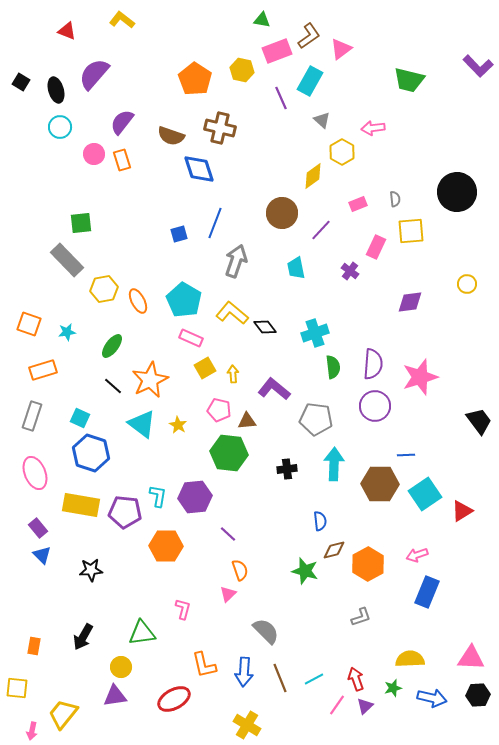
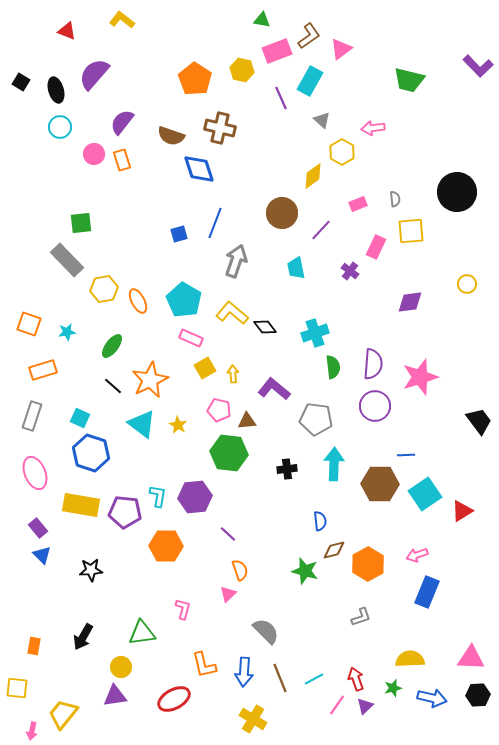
yellow cross at (247, 725): moved 6 px right, 6 px up
